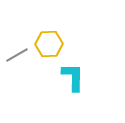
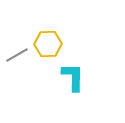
yellow hexagon: moved 1 px left
